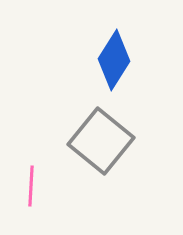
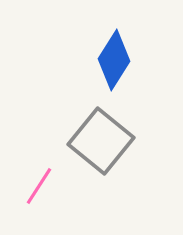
pink line: moved 8 px right; rotated 30 degrees clockwise
